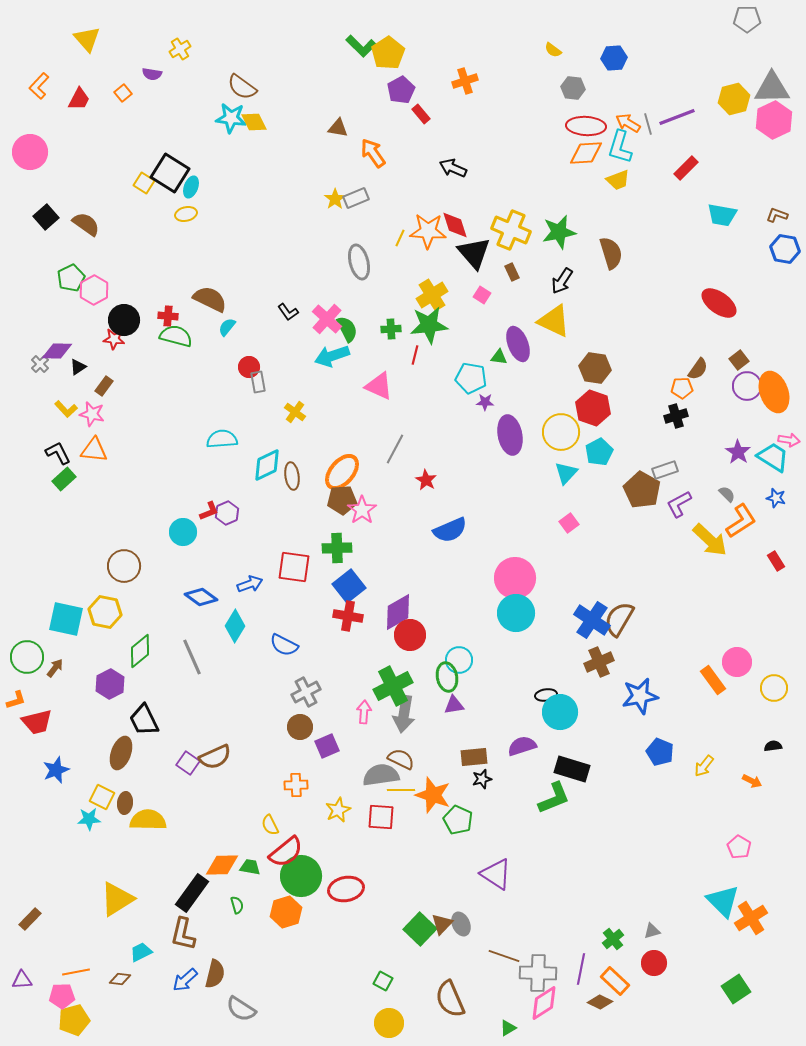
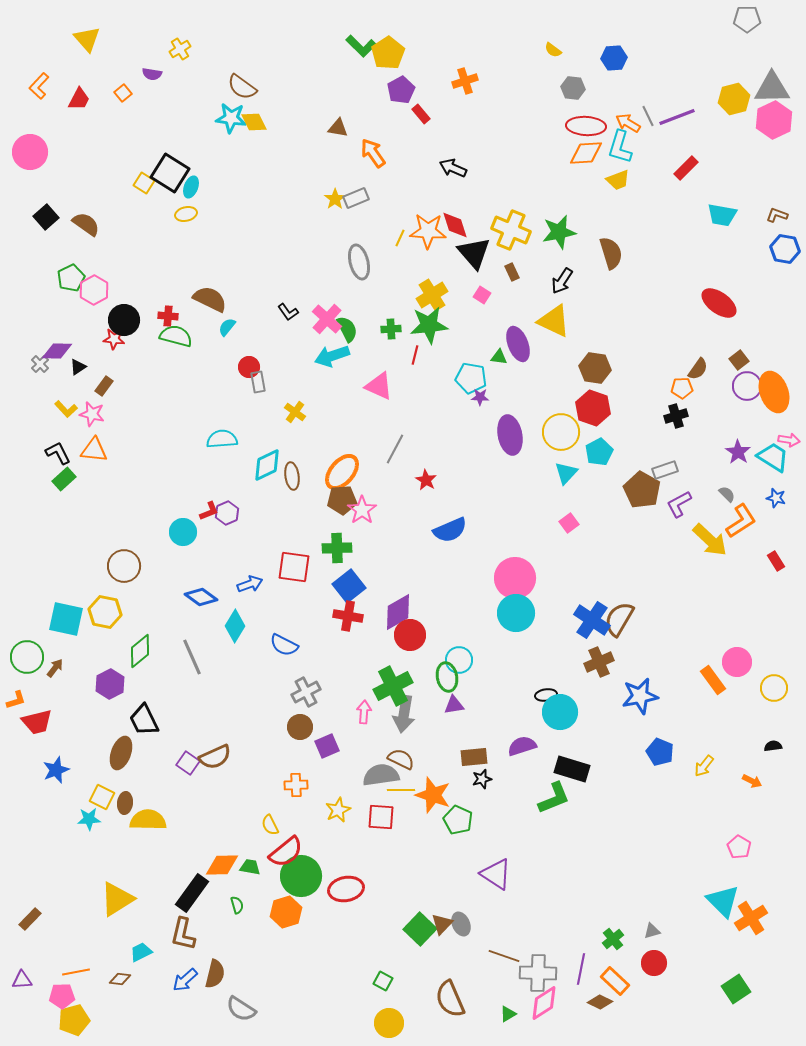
gray line at (648, 124): moved 8 px up; rotated 10 degrees counterclockwise
purple star at (485, 402): moved 5 px left, 5 px up
green triangle at (508, 1028): moved 14 px up
